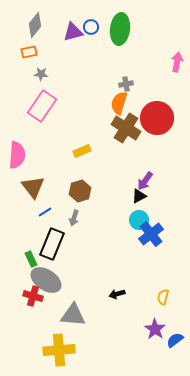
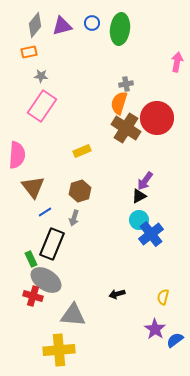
blue circle: moved 1 px right, 4 px up
purple triangle: moved 11 px left, 6 px up
gray star: moved 2 px down
